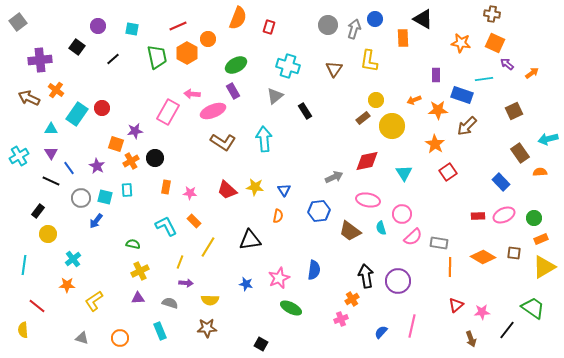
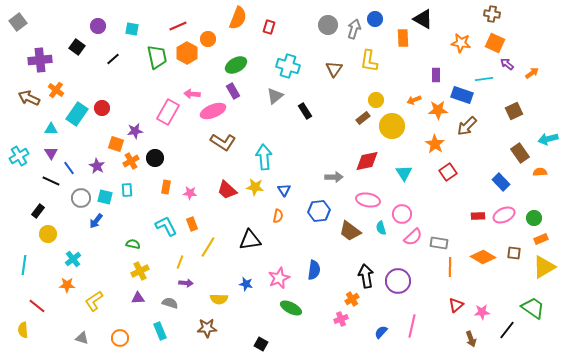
cyan arrow at (264, 139): moved 18 px down
gray arrow at (334, 177): rotated 24 degrees clockwise
orange rectangle at (194, 221): moved 2 px left, 3 px down; rotated 24 degrees clockwise
yellow semicircle at (210, 300): moved 9 px right, 1 px up
